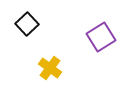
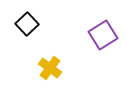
purple square: moved 2 px right, 2 px up
